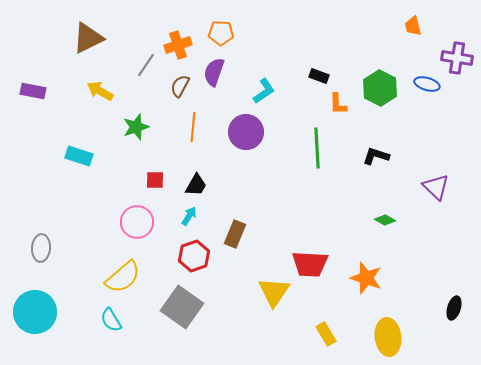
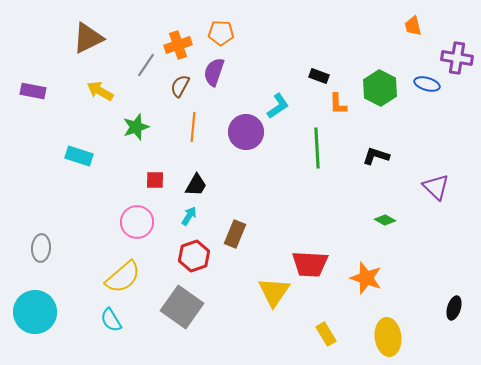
cyan L-shape: moved 14 px right, 15 px down
